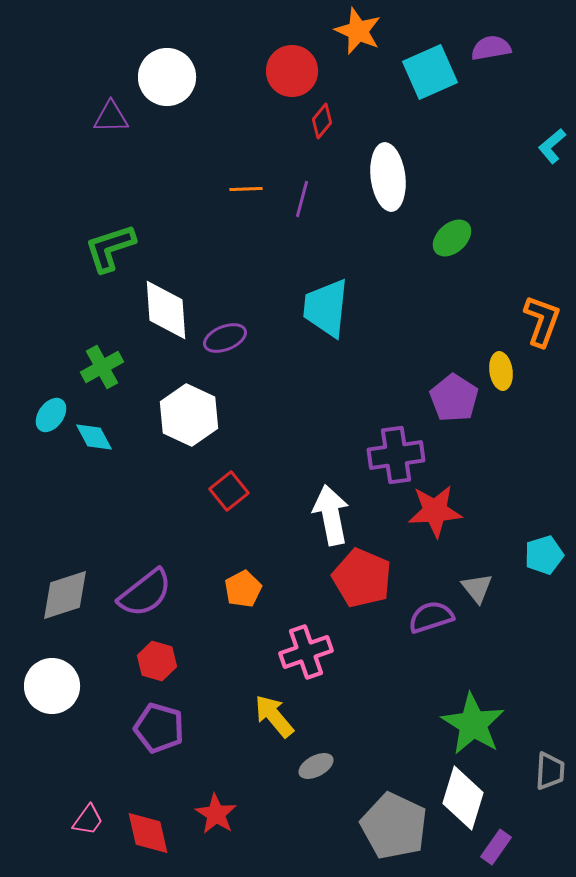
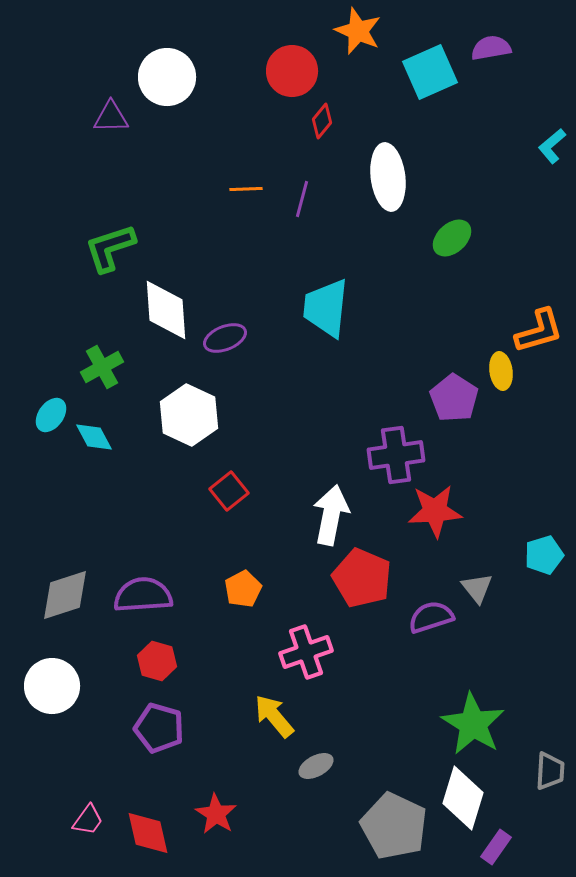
orange L-shape at (542, 321): moved 3 px left, 10 px down; rotated 54 degrees clockwise
white arrow at (331, 515): rotated 22 degrees clockwise
purple semicircle at (145, 593): moved 2 px left, 2 px down; rotated 146 degrees counterclockwise
